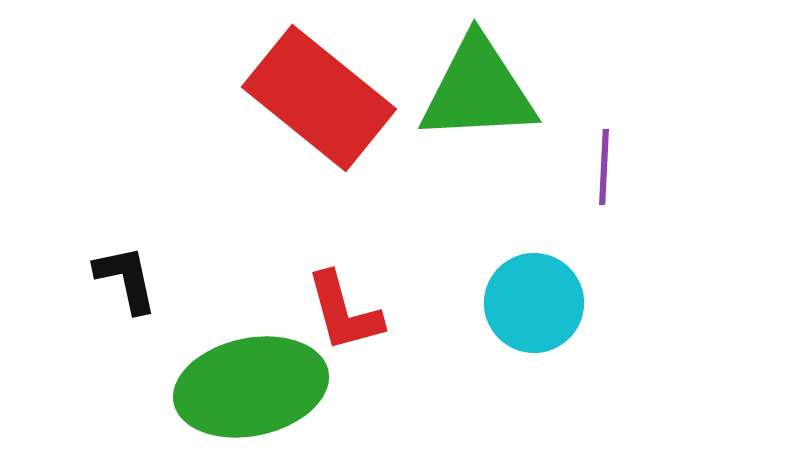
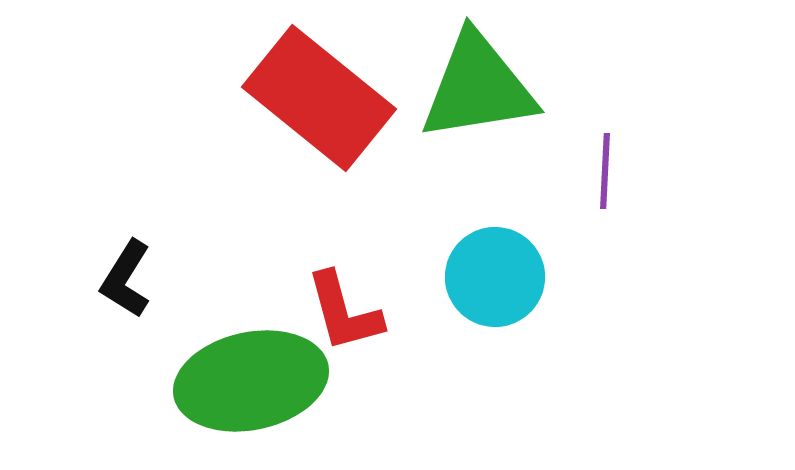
green triangle: moved 3 px up; rotated 6 degrees counterclockwise
purple line: moved 1 px right, 4 px down
black L-shape: rotated 136 degrees counterclockwise
cyan circle: moved 39 px left, 26 px up
green ellipse: moved 6 px up
